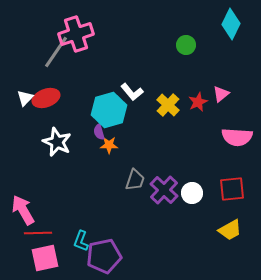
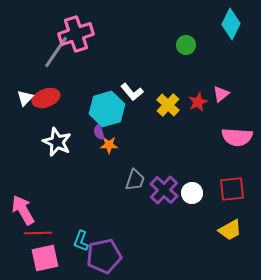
cyan hexagon: moved 2 px left, 1 px up
